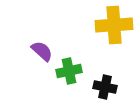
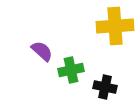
yellow cross: moved 1 px right, 1 px down
green cross: moved 2 px right, 1 px up
